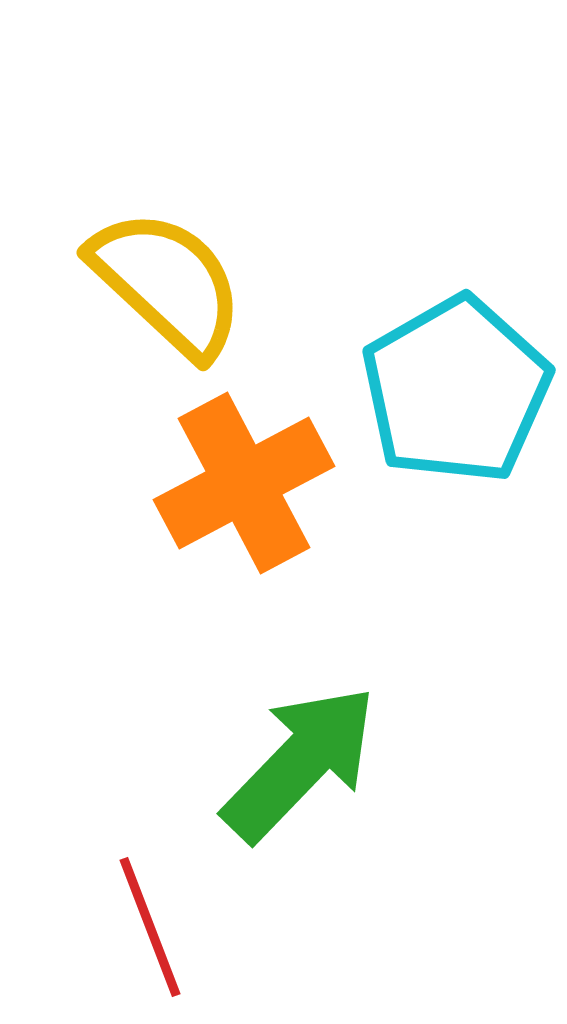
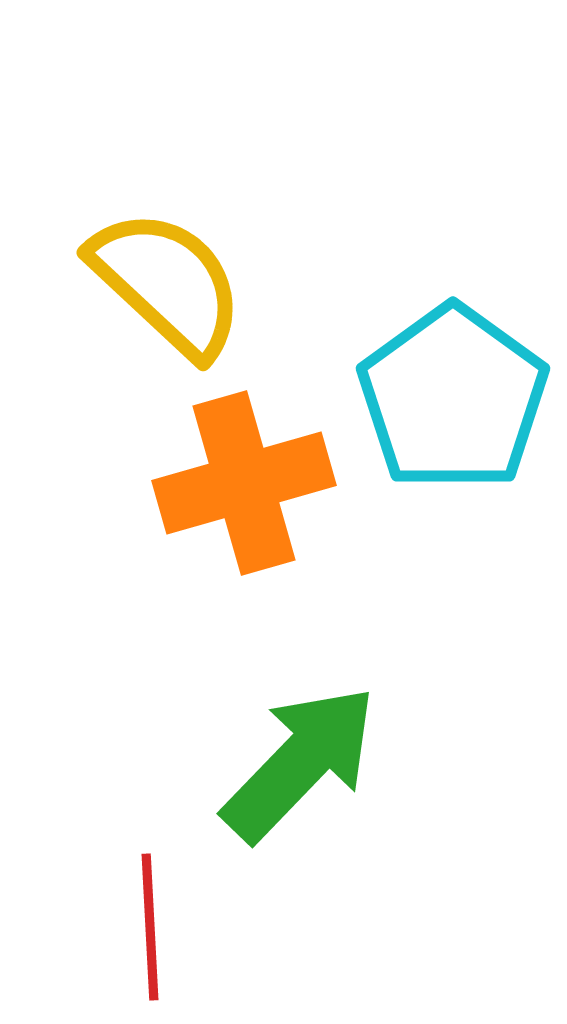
cyan pentagon: moved 3 px left, 8 px down; rotated 6 degrees counterclockwise
orange cross: rotated 12 degrees clockwise
red line: rotated 18 degrees clockwise
